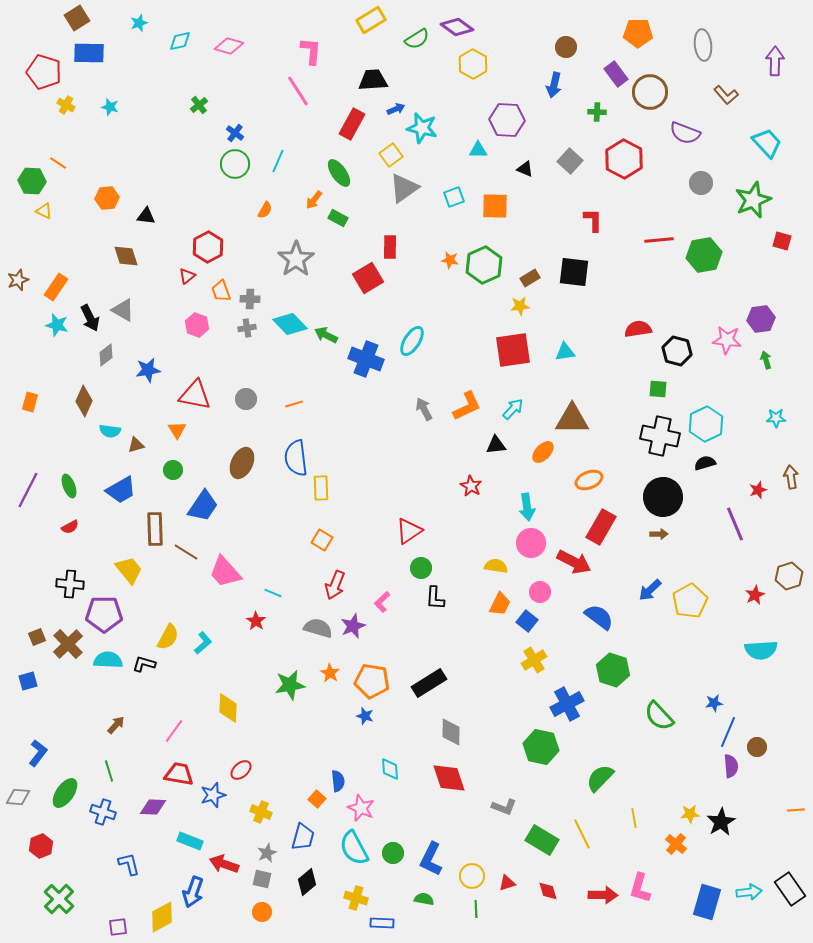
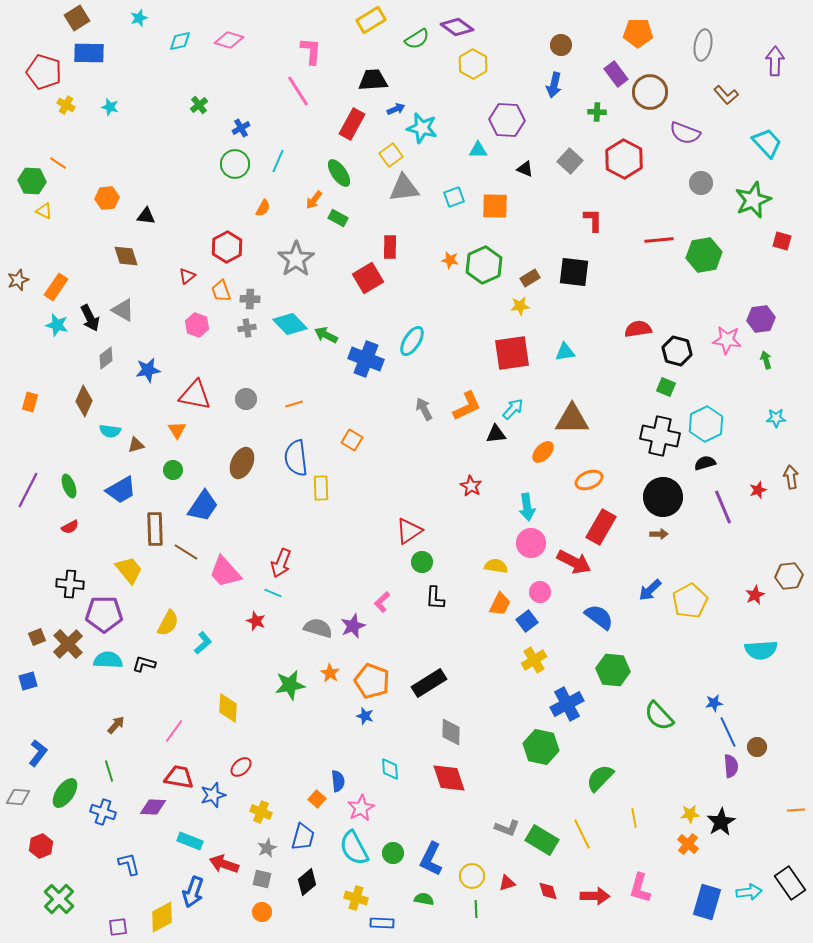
cyan star at (139, 23): moved 5 px up
gray ellipse at (703, 45): rotated 16 degrees clockwise
pink diamond at (229, 46): moved 6 px up
brown circle at (566, 47): moved 5 px left, 2 px up
blue cross at (235, 133): moved 6 px right, 5 px up; rotated 24 degrees clockwise
gray triangle at (404, 188): rotated 28 degrees clockwise
orange semicircle at (265, 210): moved 2 px left, 2 px up
red hexagon at (208, 247): moved 19 px right
red square at (513, 350): moved 1 px left, 3 px down
gray diamond at (106, 355): moved 3 px down
green square at (658, 389): moved 8 px right, 2 px up; rotated 18 degrees clockwise
black triangle at (496, 445): moved 11 px up
purple line at (735, 524): moved 12 px left, 17 px up
orange square at (322, 540): moved 30 px right, 100 px up
green circle at (421, 568): moved 1 px right, 6 px up
brown hexagon at (789, 576): rotated 12 degrees clockwise
red arrow at (335, 585): moved 54 px left, 22 px up
red star at (256, 621): rotated 12 degrees counterclockwise
blue square at (527, 621): rotated 15 degrees clockwise
yellow semicircle at (168, 637): moved 14 px up
green hexagon at (613, 670): rotated 12 degrees counterclockwise
orange pentagon at (372, 681): rotated 12 degrees clockwise
blue line at (728, 732): rotated 48 degrees counterclockwise
red ellipse at (241, 770): moved 3 px up
red trapezoid at (179, 774): moved 3 px down
gray L-shape at (504, 807): moved 3 px right, 21 px down
pink star at (361, 808): rotated 20 degrees clockwise
orange cross at (676, 844): moved 12 px right
gray star at (267, 853): moved 5 px up
black rectangle at (790, 889): moved 6 px up
red arrow at (603, 895): moved 8 px left, 1 px down
